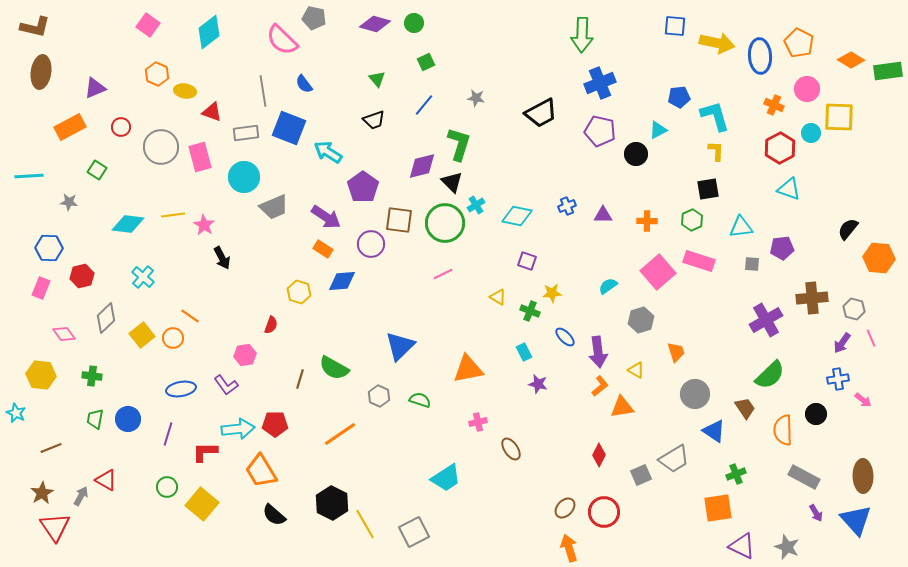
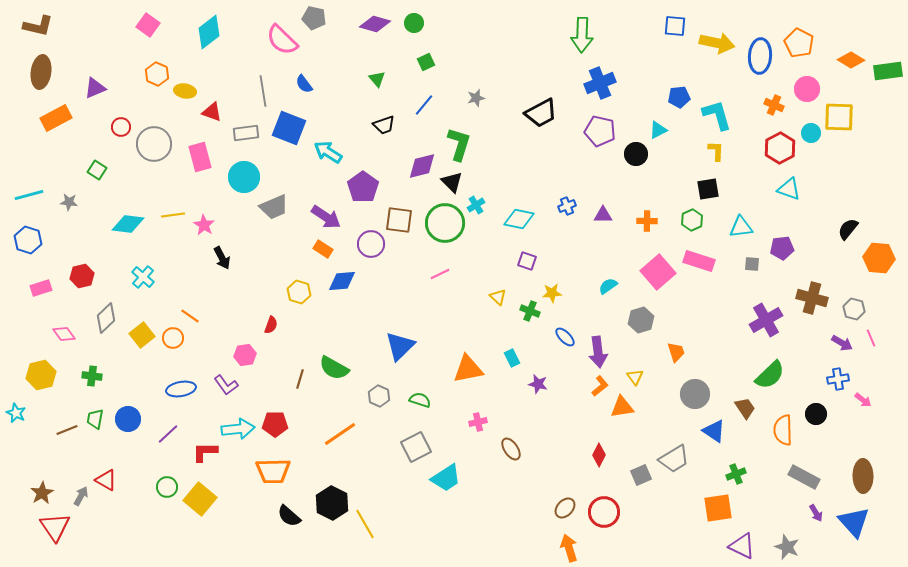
brown L-shape at (35, 27): moved 3 px right, 1 px up
blue ellipse at (760, 56): rotated 8 degrees clockwise
gray star at (476, 98): rotated 24 degrees counterclockwise
cyan L-shape at (715, 116): moved 2 px right, 1 px up
black trapezoid at (374, 120): moved 10 px right, 5 px down
orange rectangle at (70, 127): moved 14 px left, 9 px up
gray circle at (161, 147): moved 7 px left, 3 px up
cyan line at (29, 176): moved 19 px down; rotated 12 degrees counterclockwise
cyan diamond at (517, 216): moved 2 px right, 3 px down
blue hexagon at (49, 248): moved 21 px left, 8 px up; rotated 16 degrees clockwise
pink line at (443, 274): moved 3 px left
pink rectangle at (41, 288): rotated 50 degrees clockwise
yellow triangle at (498, 297): rotated 12 degrees clockwise
brown cross at (812, 298): rotated 20 degrees clockwise
purple arrow at (842, 343): rotated 95 degrees counterclockwise
cyan rectangle at (524, 352): moved 12 px left, 6 px down
yellow triangle at (636, 370): moved 1 px left, 7 px down; rotated 24 degrees clockwise
yellow hexagon at (41, 375): rotated 20 degrees counterclockwise
purple line at (168, 434): rotated 30 degrees clockwise
brown line at (51, 448): moved 16 px right, 18 px up
orange trapezoid at (261, 471): moved 12 px right; rotated 60 degrees counterclockwise
yellow square at (202, 504): moved 2 px left, 5 px up
black semicircle at (274, 515): moved 15 px right, 1 px down
blue triangle at (856, 520): moved 2 px left, 2 px down
gray square at (414, 532): moved 2 px right, 85 px up
